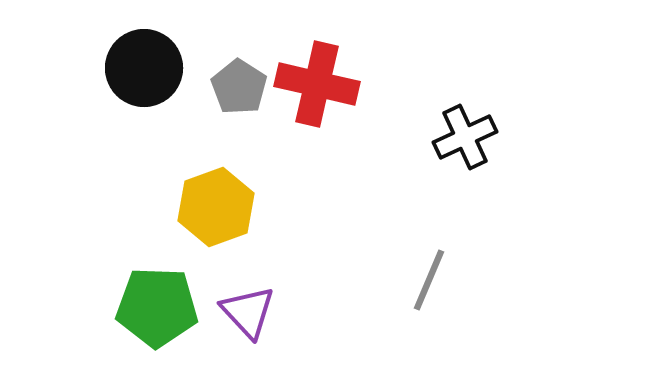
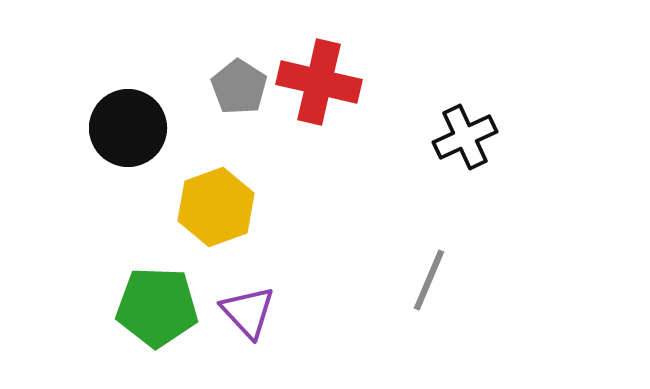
black circle: moved 16 px left, 60 px down
red cross: moved 2 px right, 2 px up
